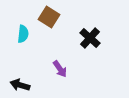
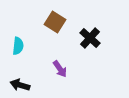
brown square: moved 6 px right, 5 px down
cyan semicircle: moved 5 px left, 12 px down
